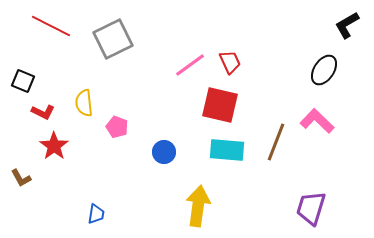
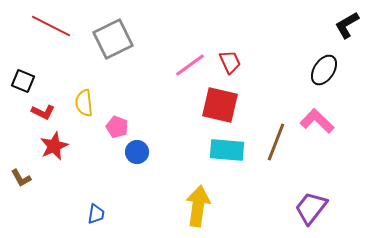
red star: rotated 12 degrees clockwise
blue circle: moved 27 px left
purple trapezoid: rotated 21 degrees clockwise
